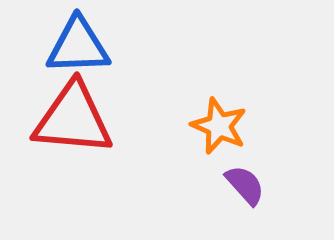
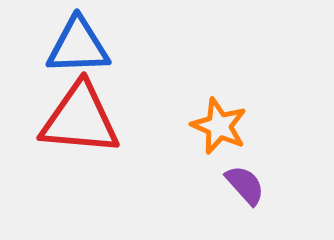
red triangle: moved 7 px right
